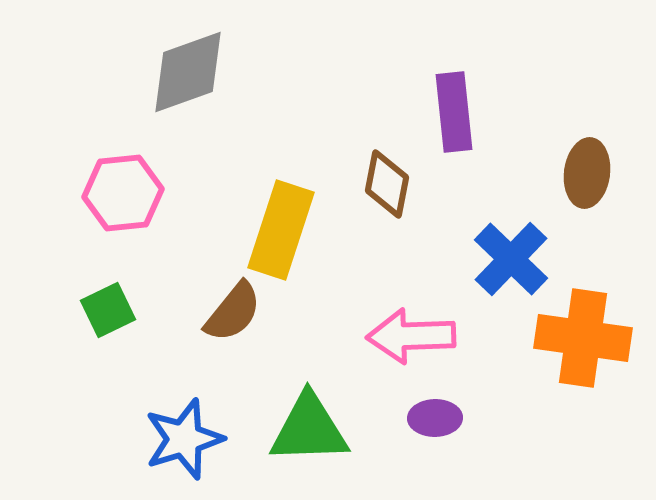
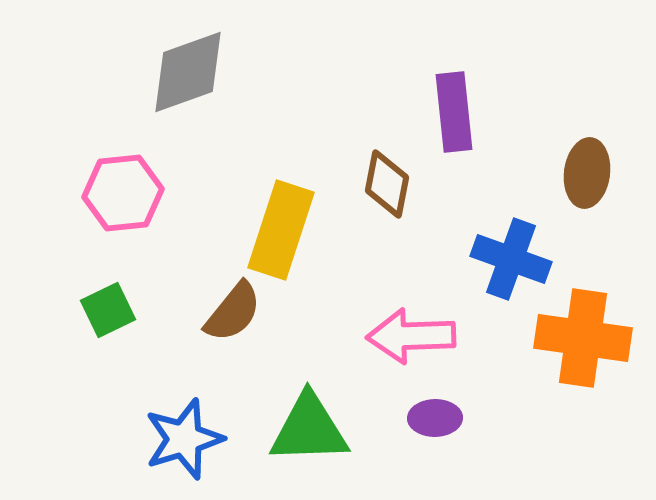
blue cross: rotated 24 degrees counterclockwise
